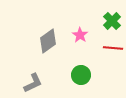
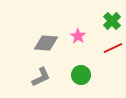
pink star: moved 2 px left, 1 px down
gray diamond: moved 2 px left, 2 px down; rotated 40 degrees clockwise
red line: rotated 30 degrees counterclockwise
gray L-shape: moved 8 px right, 6 px up
